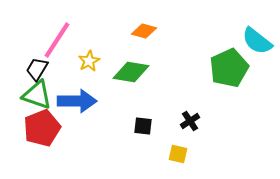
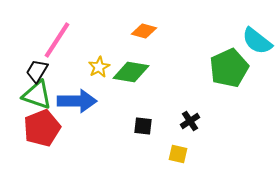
yellow star: moved 10 px right, 6 px down
black trapezoid: moved 2 px down
